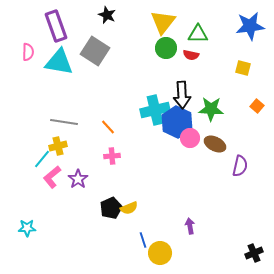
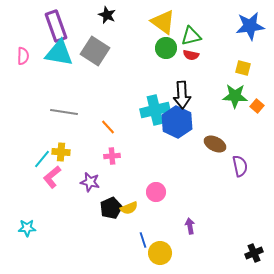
yellow triangle: rotated 32 degrees counterclockwise
green triangle: moved 7 px left, 2 px down; rotated 15 degrees counterclockwise
pink semicircle: moved 5 px left, 4 px down
cyan triangle: moved 9 px up
green star: moved 24 px right, 13 px up
gray line: moved 10 px up
pink circle: moved 34 px left, 54 px down
yellow cross: moved 3 px right, 6 px down; rotated 18 degrees clockwise
purple semicircle: rotated 25 degrees counterclockwise
purple star: moved 12 px right, 3 px down; rotated 24 degrees counterclockwise
